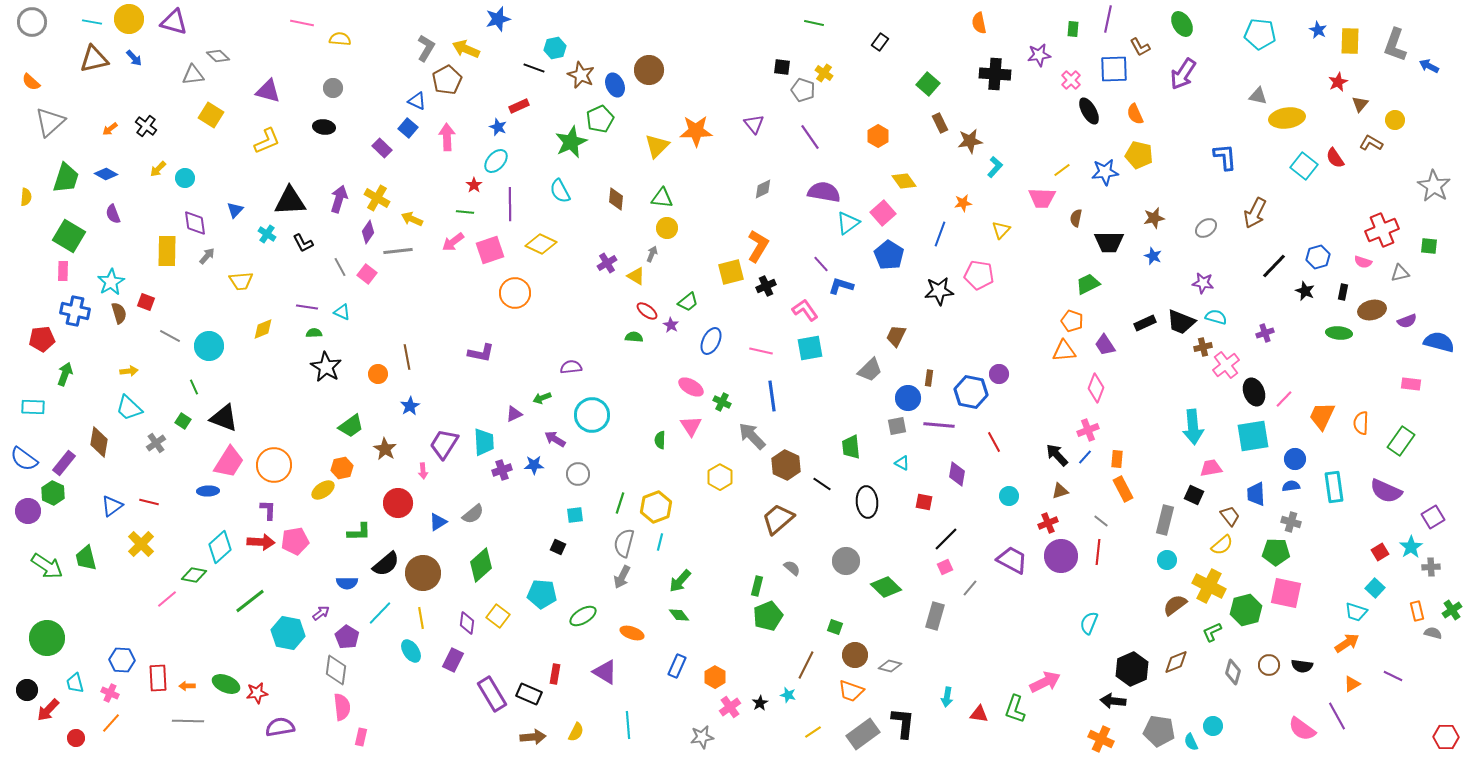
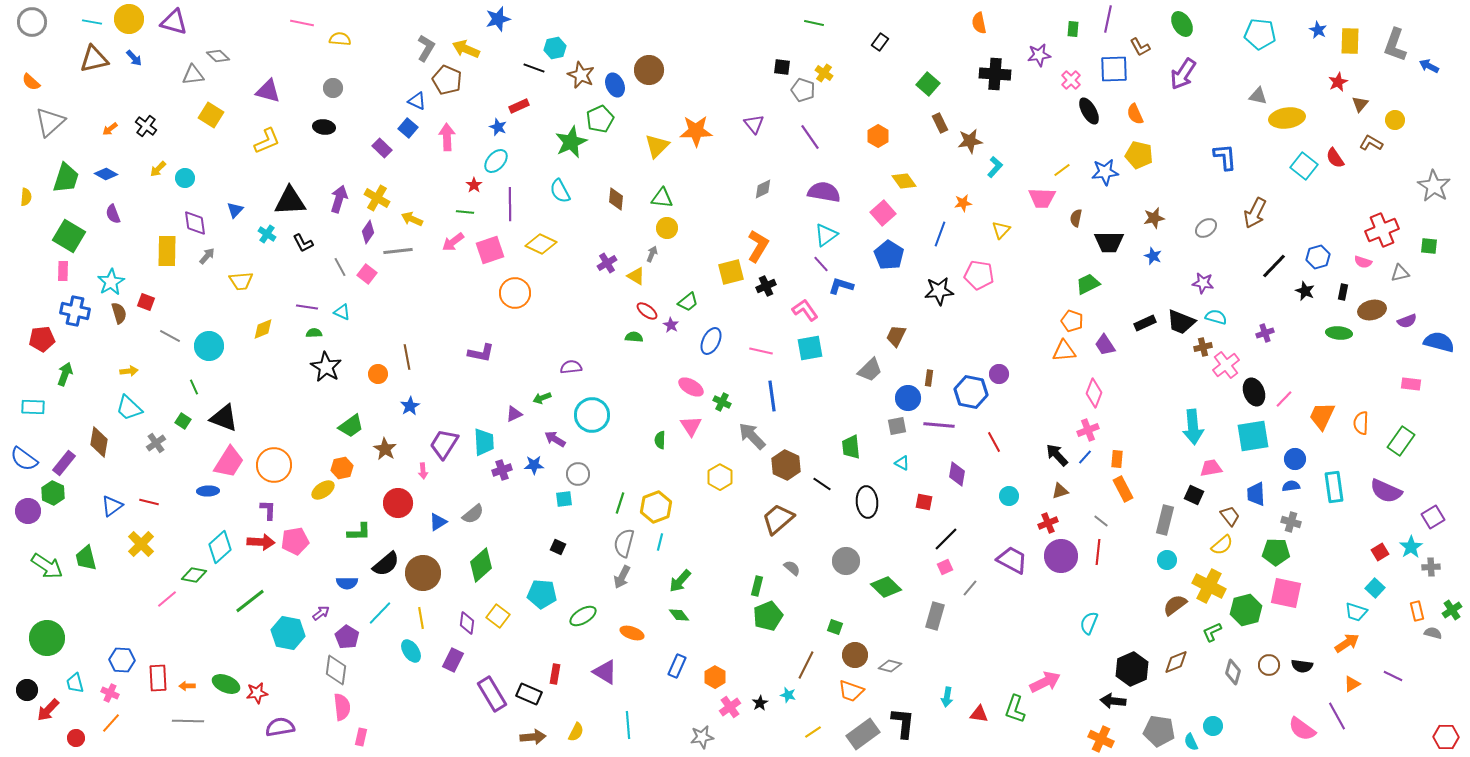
brown pentagon at (447, 80): rotated 20 degrees counterclockwise
cyan triangle at (848, 223): moved 22 px left, 12 px down
pink diamond at (1096, 388): moved 2 px left, 5 px down
cyan square at (575, 515): moved 11 px left, 16 px up
